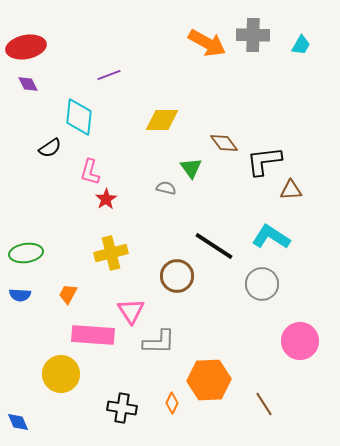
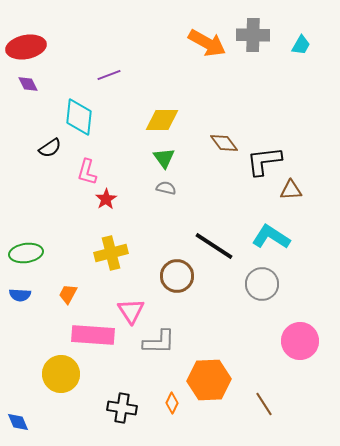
green triangle: moved 27 px left, 10 px up
pink L-shape: moved 3 px left
